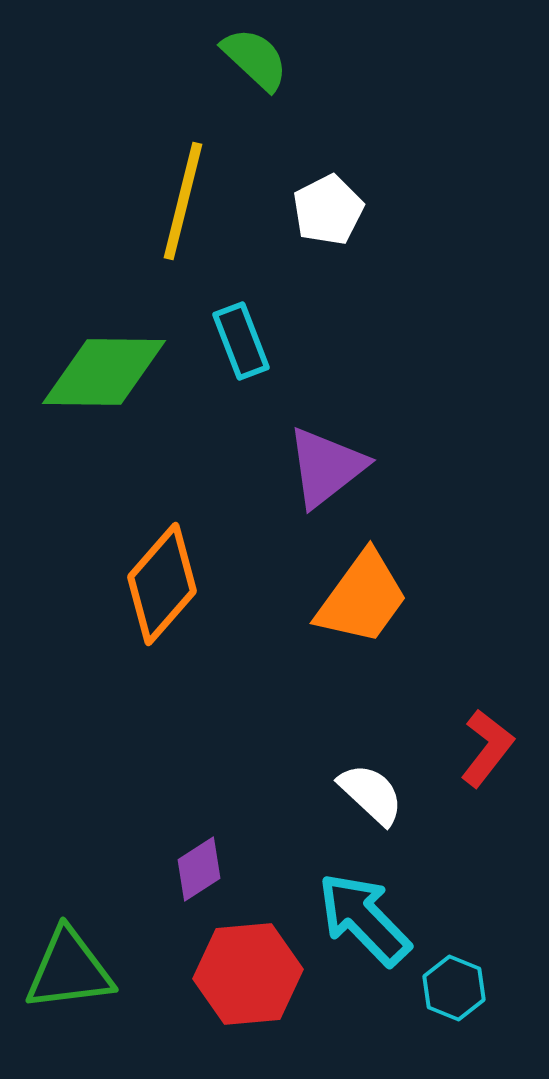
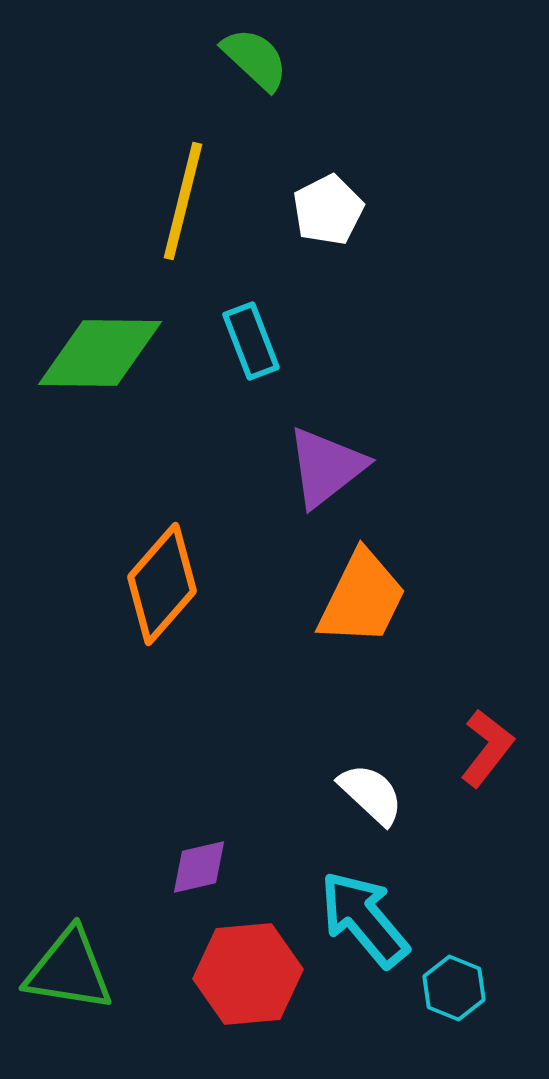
cyan rectangle: moved 10 px right
green diamond: moved 4 px left, 19 px up
orange trapezoid: rotated 10 degrees counterclockwise
purple diamond: moved 2 px up; rotated 20 degrees clockwise
cyan arrow: rotated 4 degrees clockwise
green triangle: rotated 16 degrees clockwise
